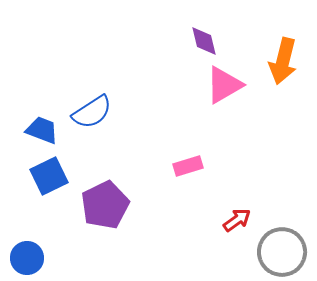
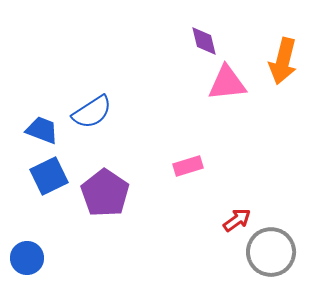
pink triangle: moved 3 px right, 2 px up; rotated 24 degrees clockwise
purple pentagon: moved 12 px up; rotated 12 degrees counterclockwise
gray circle: moved 11 px left
